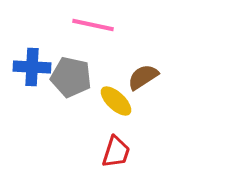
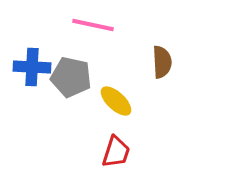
brown semicircle: moved 19 px right, 15 px up; rotated 120 degrees clockwise
